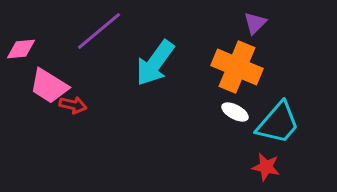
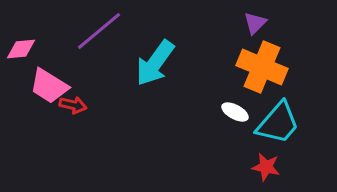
orange cross: moved 25 px right
